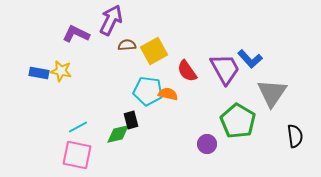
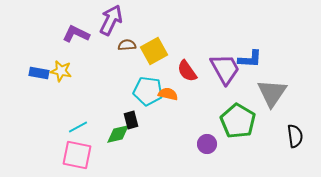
blue L-shape: rotated 45 degrees counterclockwise
